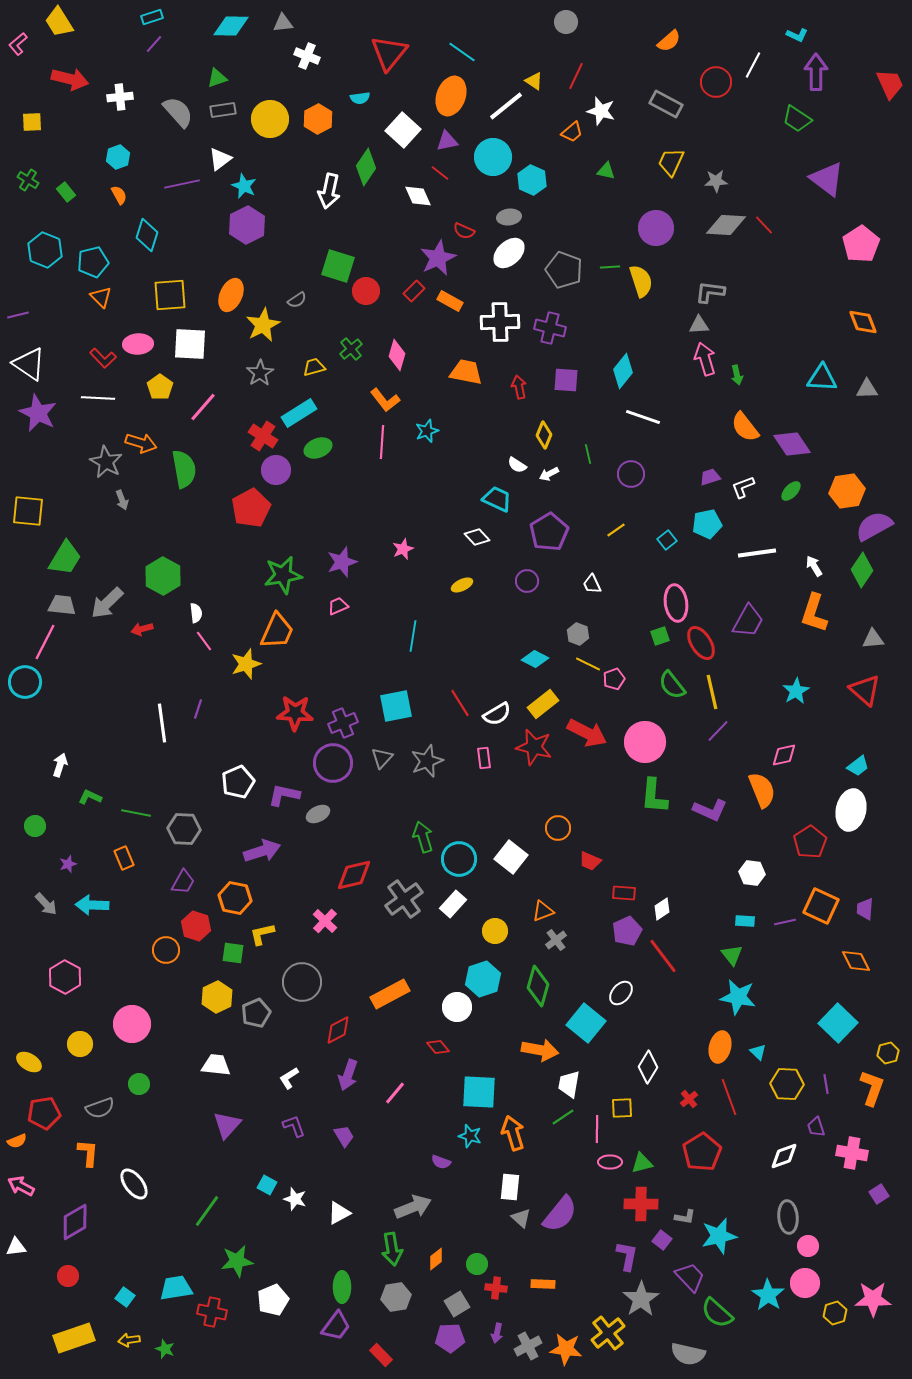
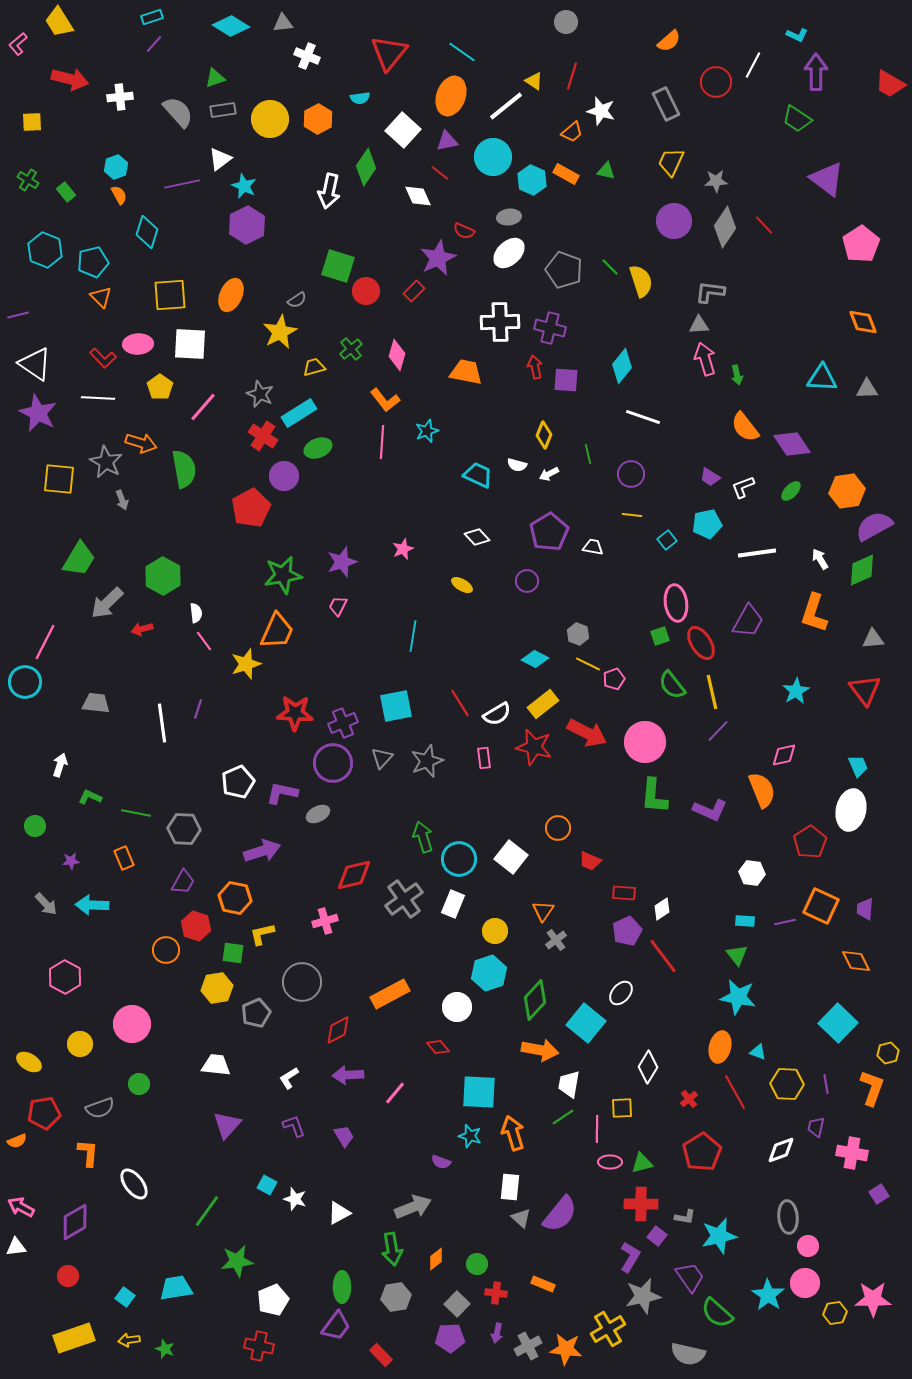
cyan diamond at (231, 26): rotated 30 degrees clockwise
red line at (576, 76): moved 4 px left; rotated 8 degrees counterclockwise
green triangle at (217, 78): moved 2 px left
red trapezoid at (890, 84): rotated 144 degrees clockwise
gray rectangle at (666, 104): rotated 36 degrees clockwise
cyan hexagon at (118, 157): moved 2 px left, 10 px down
gray diamond at (726, 225): moved 1 px left, 2 px down; rotated 60 degrees counterclockwise
purple circle at (656, 228): moved 18 px right, 7 px up
cyan diamond at (147, 235): moved 3 px up
green line at (610, 267): rotated 48 degrees clockwise
orange rectangle at (450, 301): moved 116 px right, 127 px up
yellow star at (263, 325): moved 17 px right, 7 px down
white triangle at (29, 364): moved 6 px right
cyan diamond at (623, 371): moved 1 px left, 5 px up
gray star at (260, 373): moved 21 px down; rotated 16 degrees counterclockwise
red arrow at (519, 387): moved 16 px right, 20 px up
white semicircle at (517, 465): rotated 18 degrees counterclockwise
purple circle at (276, 470): moved 8 px right, 6 px down
purple trapezoid at (710, 477): rotated 130 degrees counterclockwise
cyan trapezoid at (497, 499): moved 19 px left, 24 px up
yellow square at (28, 511): moved 31 px right, 32 px up
yellow line at (616, 530): moved 16 px right, 15 px up; rotated 42 degrees clockwise
green trapezoid at (65, 558): moved 14 px right, 1 px down
white arrow at (814, 566): moved 6 px right, 7 px up
green diamond at (862, 570): rotated 32 degrees clockwise
white trapezoid at (592, 584): moved 1 px right, 37 px up; rotated 125 degrees clockwise
yellow ellipse at (462, 585): rotated 55 degrees clockwise
gray trapezoid at (62, 605): moved 34 px right, 98 px down
pink trapezoid at (338, 606): rotated 40 degrees counterclockwise
red triangle at (865, 690): rotated 12 degrees clockwise
cyan trapezoid at (858, 766): rotated 75 degrees counterclockwise
purple L-shape at (284, 795): moved 2 px left, 2 px up
purple star at (68, 864): moved 3 px right, 3 px up; rotated 12 degrees clockwise
white rectangle at (453, 904): rotated 20 degrees counterclockwise
orange triangle at (543, 911): rotated 35 degrees counterclockwise
pink cross at (325, 921): rotated 30 degrees clockwise
green triangle at (732, 955): moved 5 px right
cyan hexagon at (483, 979): moved 6 px right, 6 px up
green diamond at (538, 986): moved 3 px left, 14 px down; rotated 27 degrees clockwise
yellow hexagon at (217, 997): moved 9 px up; rotated 16 degrees clockwise
cyan triangle at (758, 1052): rotated 24 degrees counterclockwise
purple arrow at (348, 1075): rotated 68 degrees clockwise
red line at (729, 1097): moved 6 px right, 5 px up; rotated 9 degrees counterclockwise
purple trapezoid at (816, 1127): rotated 30 degrees clockwise
white diamond at (784, 1156): moved 3 px left, 6 px up
pink arrow at (21, 1186): moved 21 px down
purple square at (662, 1240): moved 5 px left, 4 px up
purple L-shape at (627, 1256): moved 3 px right, 1 px down; rotated 20 degrees clockwise
purple trapezoid at (690, 1277): rotated 8 degrees clockwise
orange rectangle at (543, 1284): rotated 20 degrees clockwise
red cross at (496, 1288): moved 5 px down
gray star at (641, 1299): moved 2 px right, 3 px up; rotated 21 degrees clockwise
gray square at (457, 1304): rotated 15 degrees counterclockwise
red cross at (212, 1312): moved 47 px right, 34 px down
yellow hexagon at (835, 1313): rotated 10 degrees clockwise
yellow cross at (608, 1333): moved 4 px up; rotated 8 degrees clockwise
